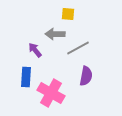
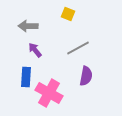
yellow square: rotated 16 degrees clockwise
gray arrow: moved 27 px left, 8 px up
pink cross: moved 2 px left
